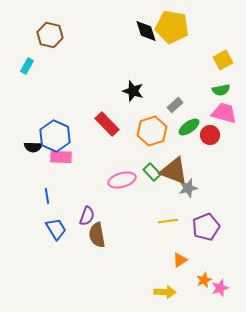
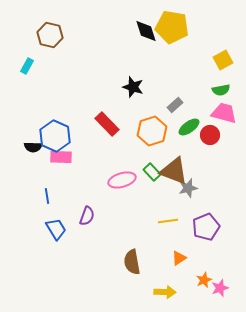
black star: moved 4 px up
brown semicircle: moved 35 px right, 27 px down
orange triangle: moved 1 px left, 2 px up
